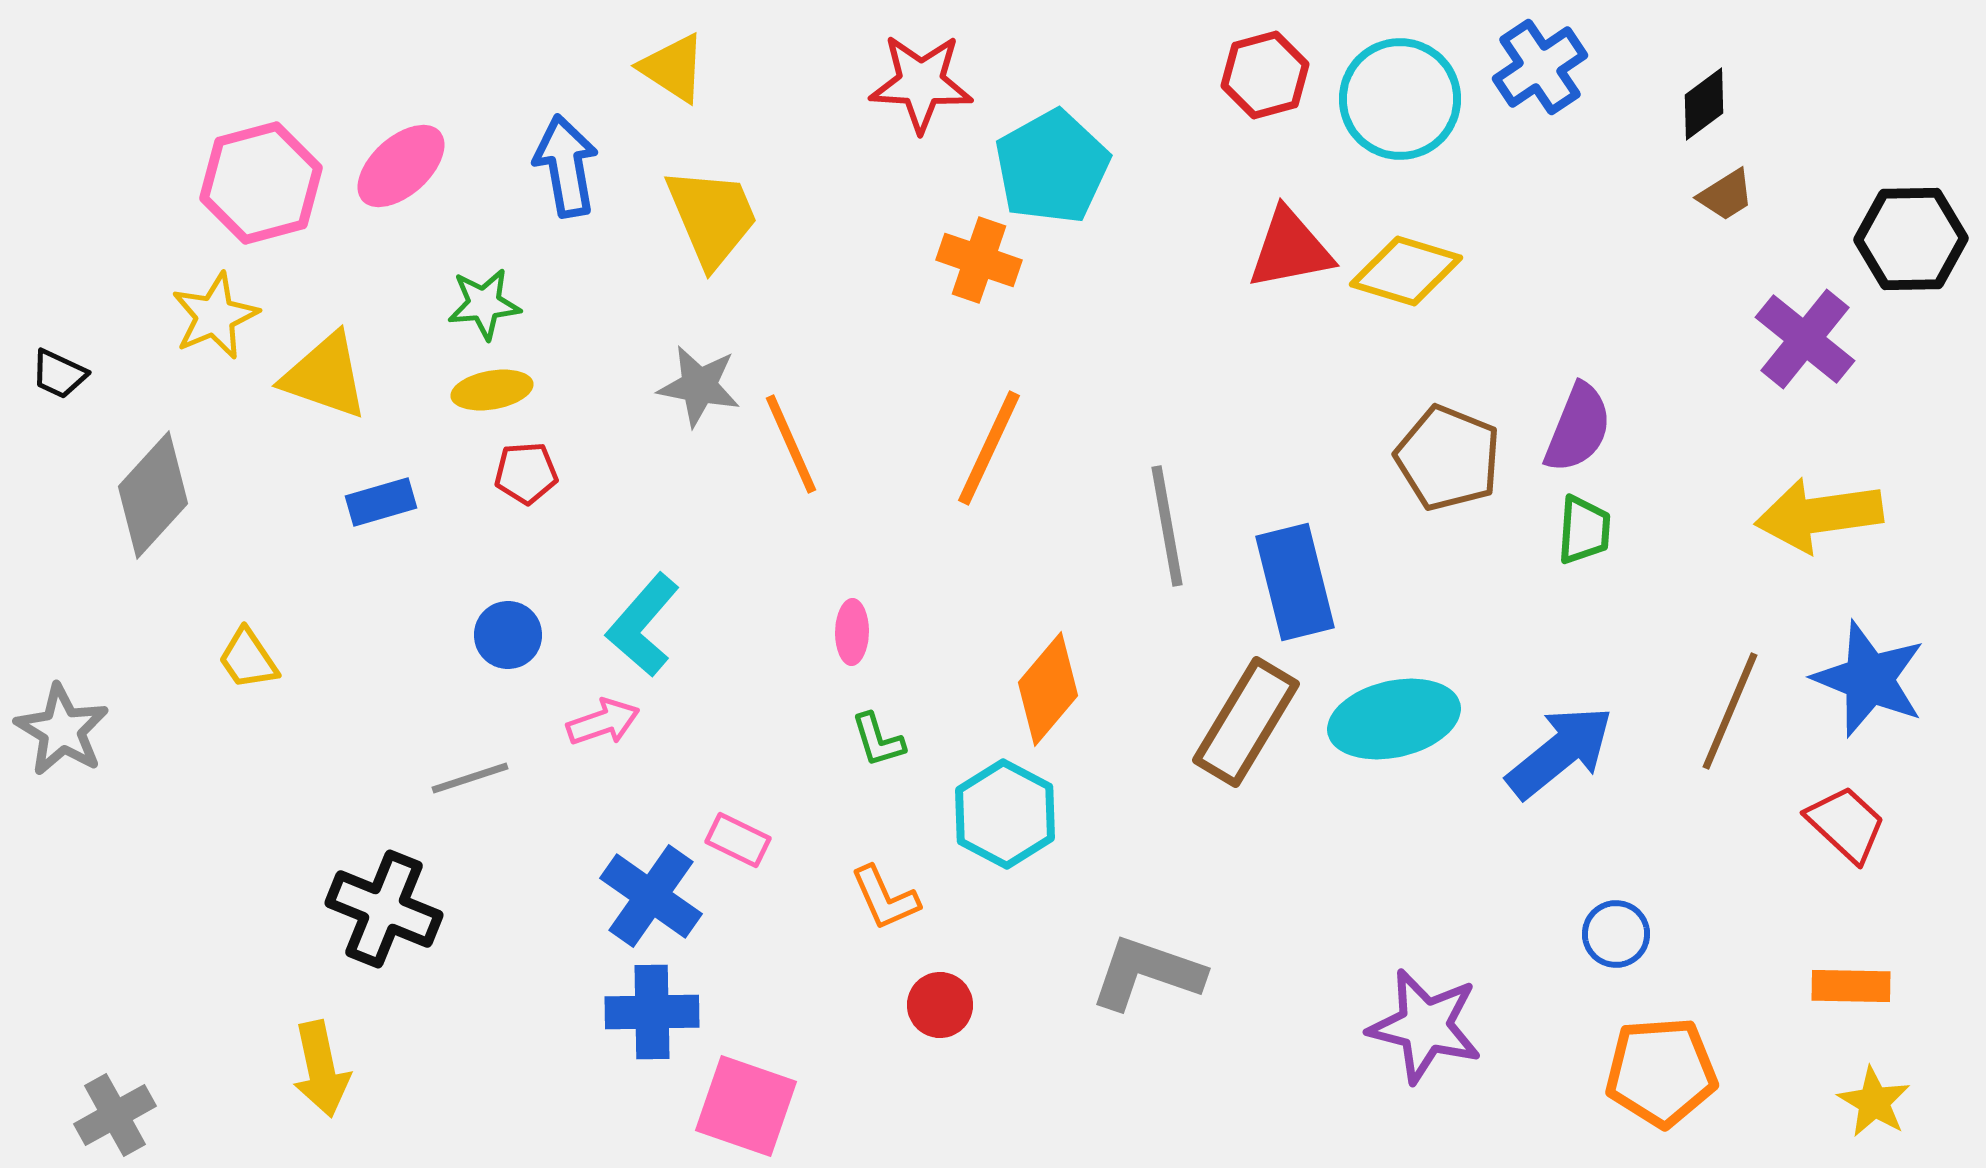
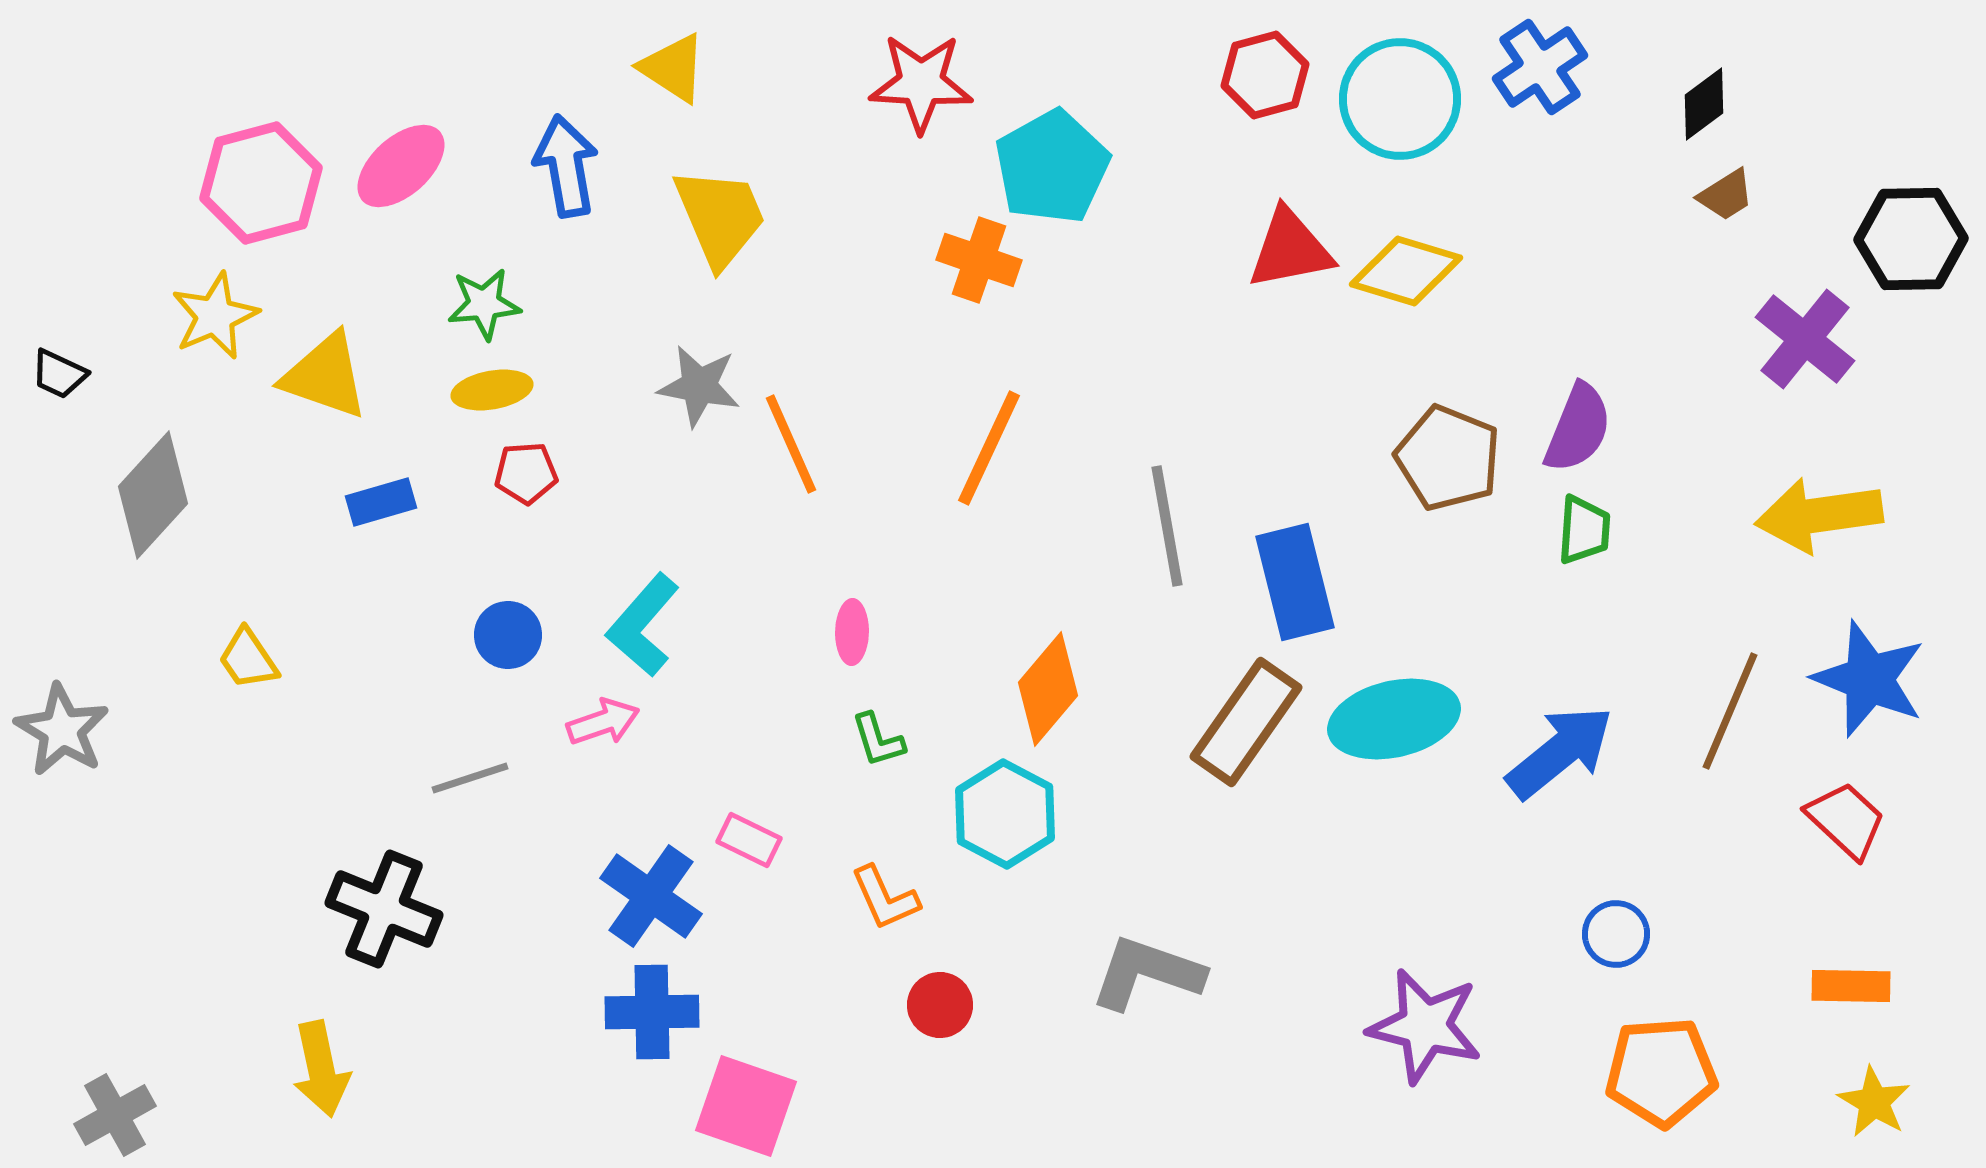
yellow trapezoid at (712, 217): moved 8 px right
brown rectangle at (1246, 722): rotated 4 degrees clockwise
red trapezoid at (1846, 824): moved 4 px up
pink rectangle at (738, 840): moved 11 px right
